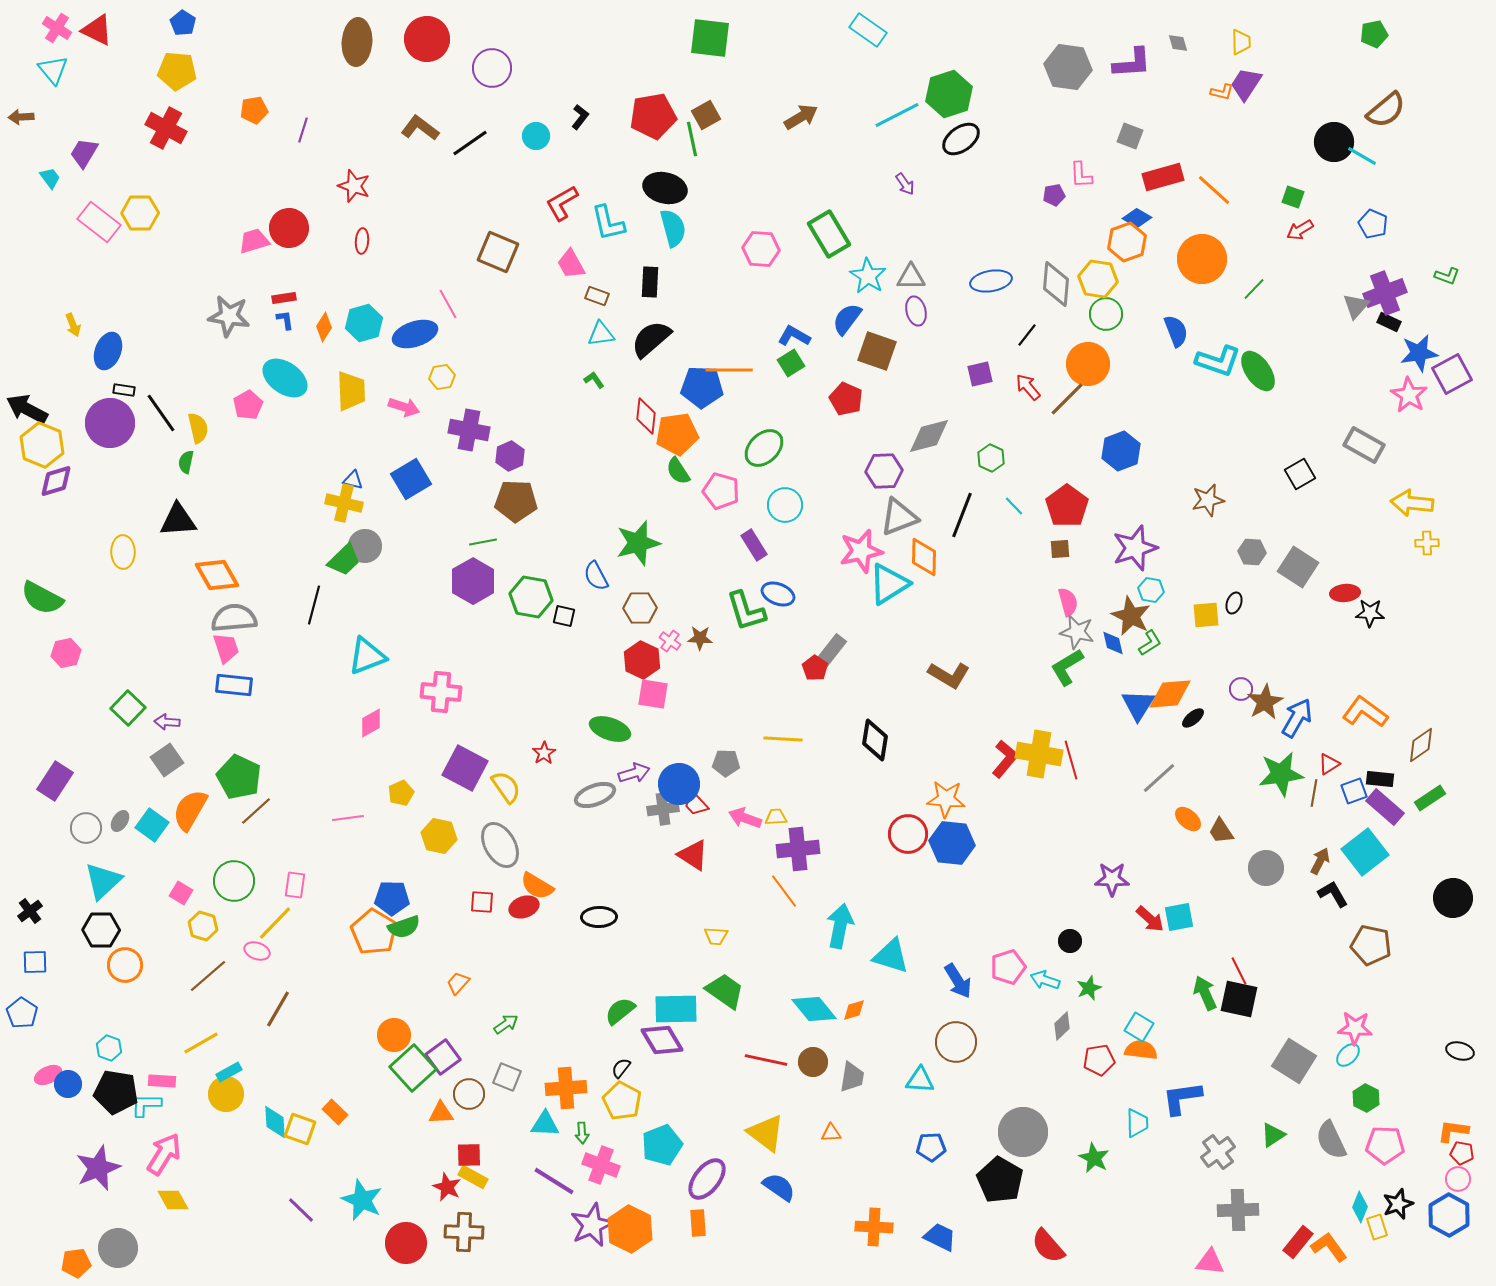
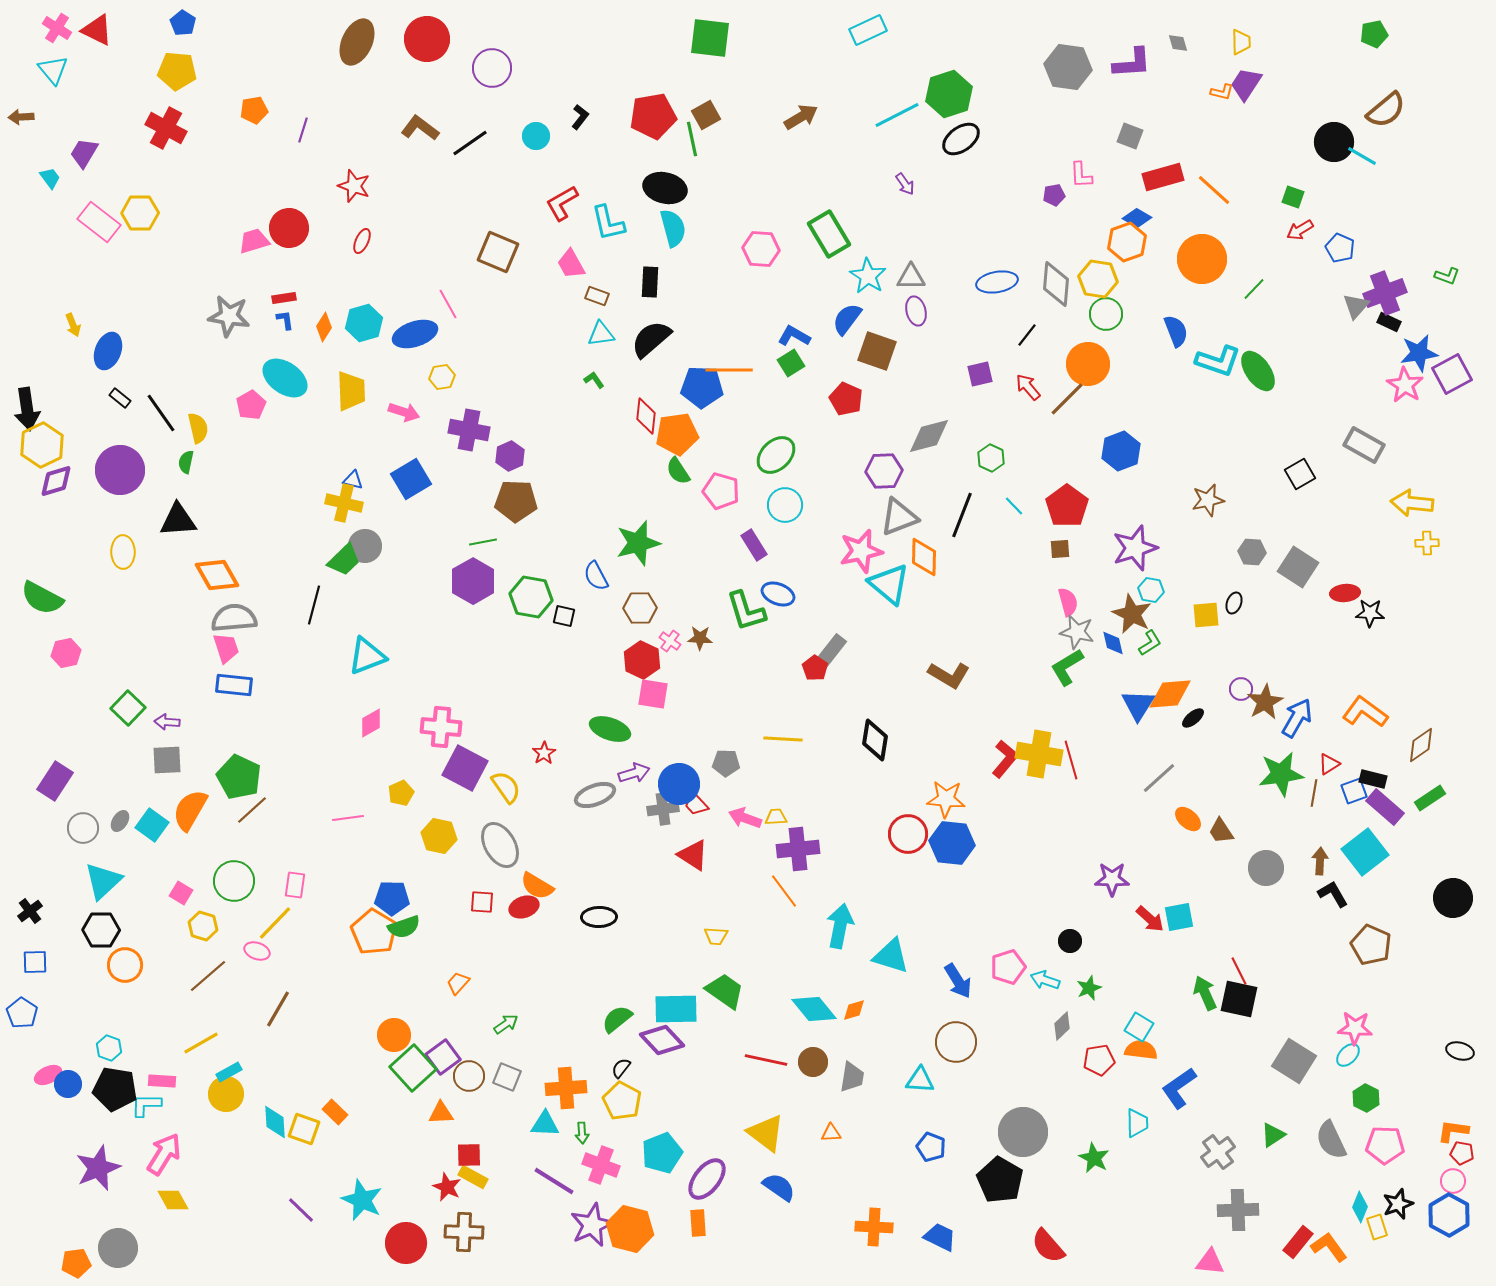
cyan rectangle at (868, 30): rotated 60 degrees counterclockwise
brown ellipse at (357, 42): rotated 21 degrees clockwise
blue pentagon at (1373, 224): moved 33 px left, 24 px down
red ellipse at (362, 241): rotated 20 degrees clockwise
blue ellipse at (991, 281): moved 6 px right, 1 px down
black rectangle at (124, 390): moved 4 px left, 8 px down; rotated 30 degrees clockwise
pink star at (1409, 395): moved 4 px left, 10 px up
pink pentagon at (248, 405): moved 3 px right
pink arrow at (404, 407): moved 5 px down
black arrow at (27, 409): rotated 126 degrees counterclockwise
purple circle at (110, 423): moved 10 px right, 47 px down
yellow hexagon at (42, 445): rotated 12 degrees clockwise
green ellipse at (764, 448): moved 12 px right, 7 px down
cyan triangle at (889, 584): rotated 48 degrees counterclockwise
brown star at (1131, 616): moved 1 px right, 2 px up
pink cross at (441, 692): moved 35 px down
gray square at (167, 760): rotated 32 degrees clockwise
black rectangle at (1380, 779): moved 7 px left; rotated 8 degrees clockwise
brown line at (256, 811): moved 4 px left, 1 px up
gray circle at (86, 828): moved 3 px left
brown arrow at (1320, 861): rotated 24 degrees counterclockwise
brown pentagon at (1371, 945): rotated 12 degrees clockwise
green semicircle at (620, 1011): moved 3 px left, 8 px down
purple diamond at (662, 1040): rotated 12 degrees counterclockwise
black pentagon at (116, 1092): moved 1 px left, 3 px up
brown circle at (469, 1094): moved 18 px up
blue L-shape at (1182, 1098): moved 3 px left, 10 px up; rotated 27 degrees counterclockwise
yellow square at (300, 1129): moved 4 px right
cyan pentagon at (662, 1145): moved 8 px down
blue pentagon at (931, 1147): rotated 24 degrees clockwise
pink circle at (1458, 1179): moved 5 px left, 2 px down
orange hexagon at (630, 1229): rotated 12 degrees counterclockwise
